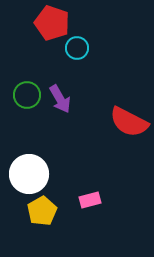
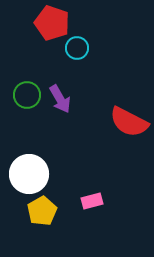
pink rectangle: moved 2 px right, 1 px down
